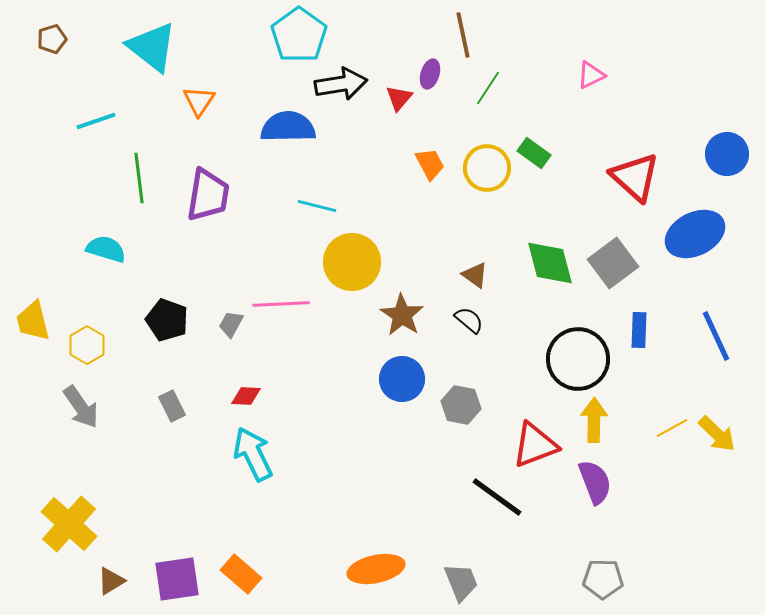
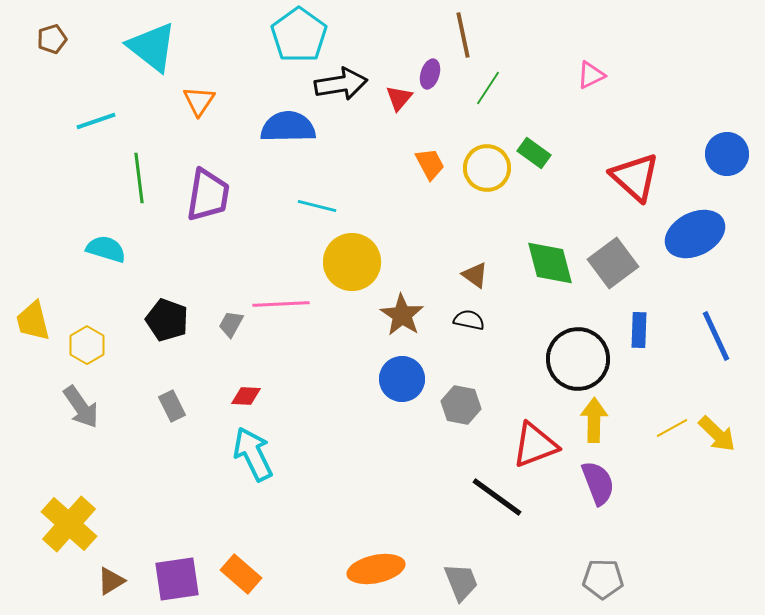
black semicircle at (469, 320): rotated 28 degrees counterclockwise
purple semicircle at (595, 482): moved 3 px right, 1 px down
